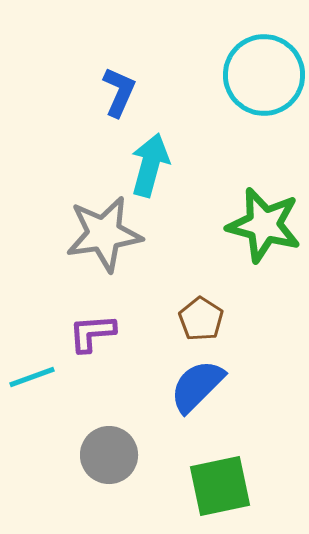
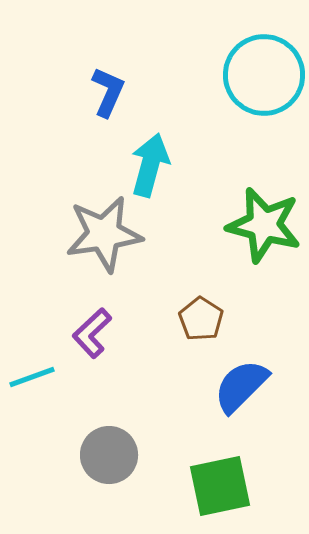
blue L-shape: moved 11 px left
purple L-shape: rotated 39 degrees counterclockwise
blue semicircle: moved 44 px right
